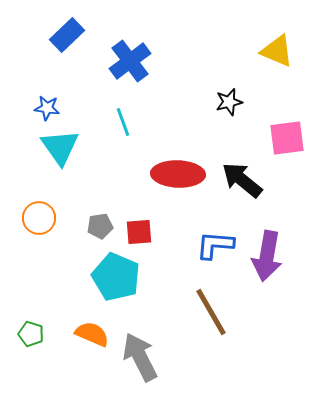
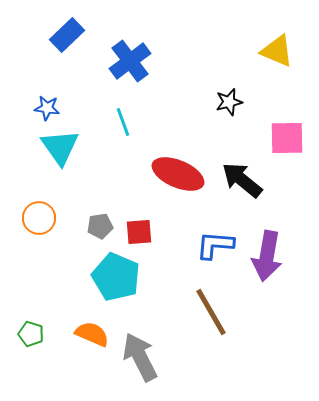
pink square: rotated 6 degrees clockwise
red ellipse: rotated 21 degrees clockwise
